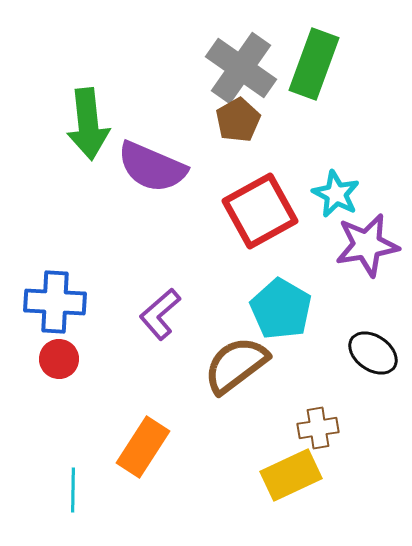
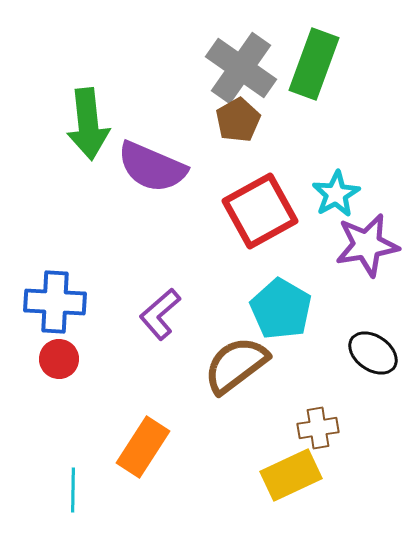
cyan star: rotated 15 degrees clockwise
